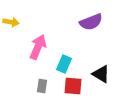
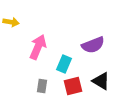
purple semicircle: moved 2 px right, 23 px down
black triangle: moved 7 px down
red square: rotated 18 degrees counterclockwise
